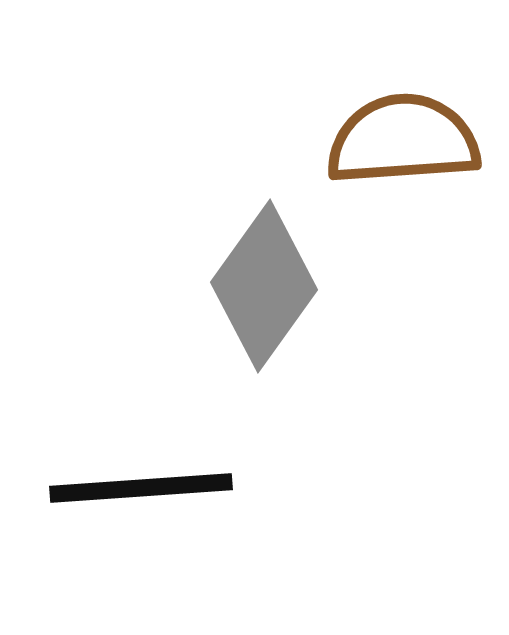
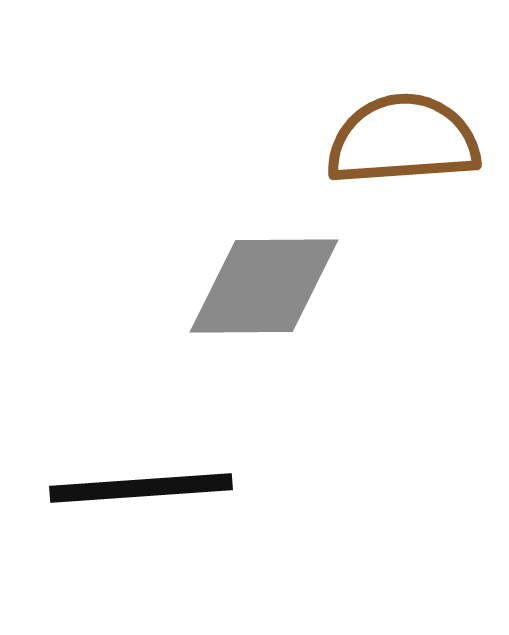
gray diamond: rotated 54 degrees clockwise
